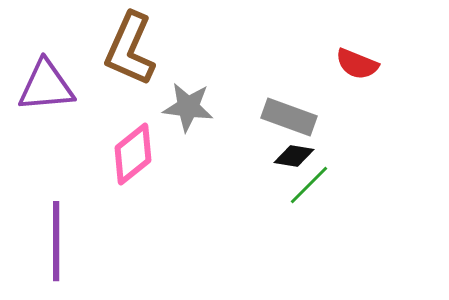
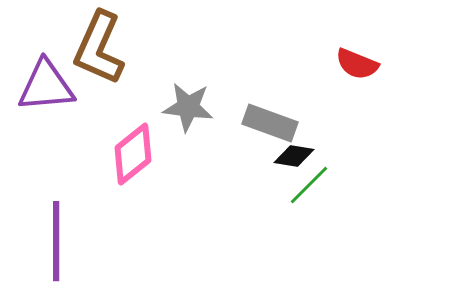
brown L-shape: moved 31 px left, 1 px up
gray rectangle: moved 19 px left, 6 px down
